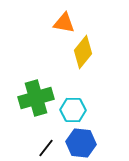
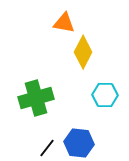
yellow diamond: rotated 12 degrees counterclockwise
cyan hexagon: moved 32 px right, 15 px up
blue hexagon: moved 2 px left
black line: moved 1 px right
